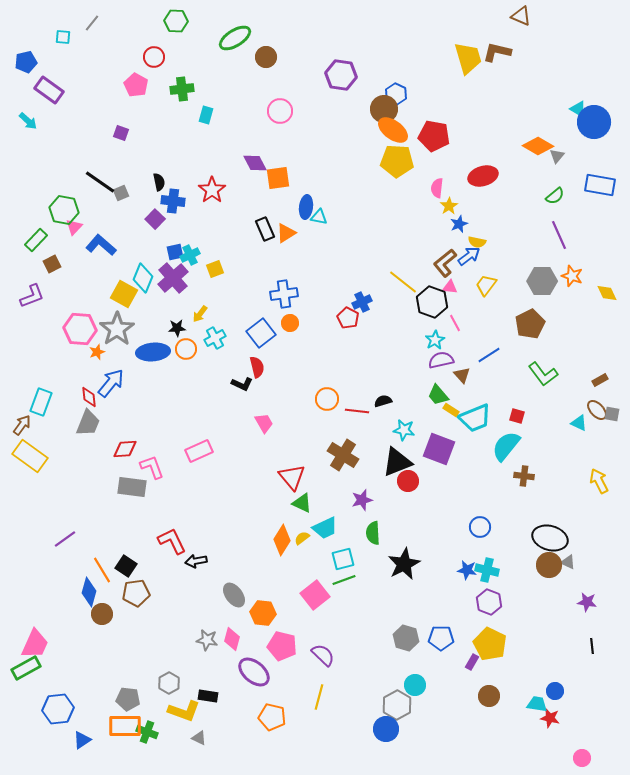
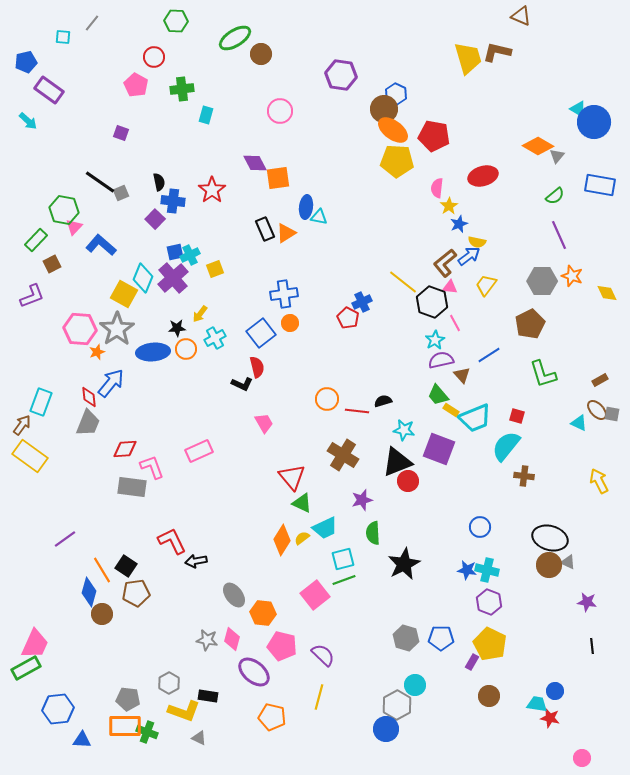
brown circle at (266, 57): moved 5 px left, 3 px up
green L-shape at (543, 374): rotated 20 degrees clockwise
blue triangle at (82, 740): rotated 36 degrees clockwise
